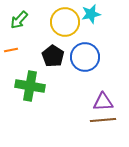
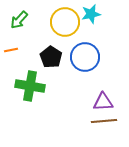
black pentagon: moved 2 px left, 1 px down
brown line: moved 1 px right, 1 px down
